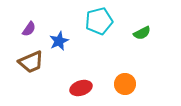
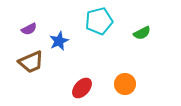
purple semicircle: rotated 28 degrees clockwise
red ellipse: moved 1 px right; rotated 30 degrees counterclockwise
